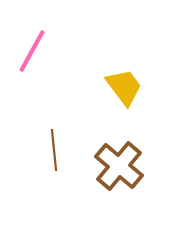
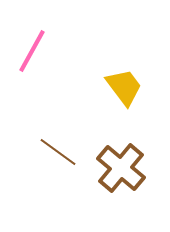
brown line: moved 4 px right, 2 px down; rotated 48 degrees counterclockwise
brown cross: moved 2 px right, 2 px down
